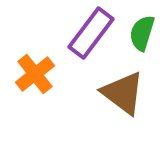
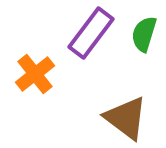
green semicircle: moved 2 px right, 1 px down
brown triangle: moved 3 px right, 25 px down
